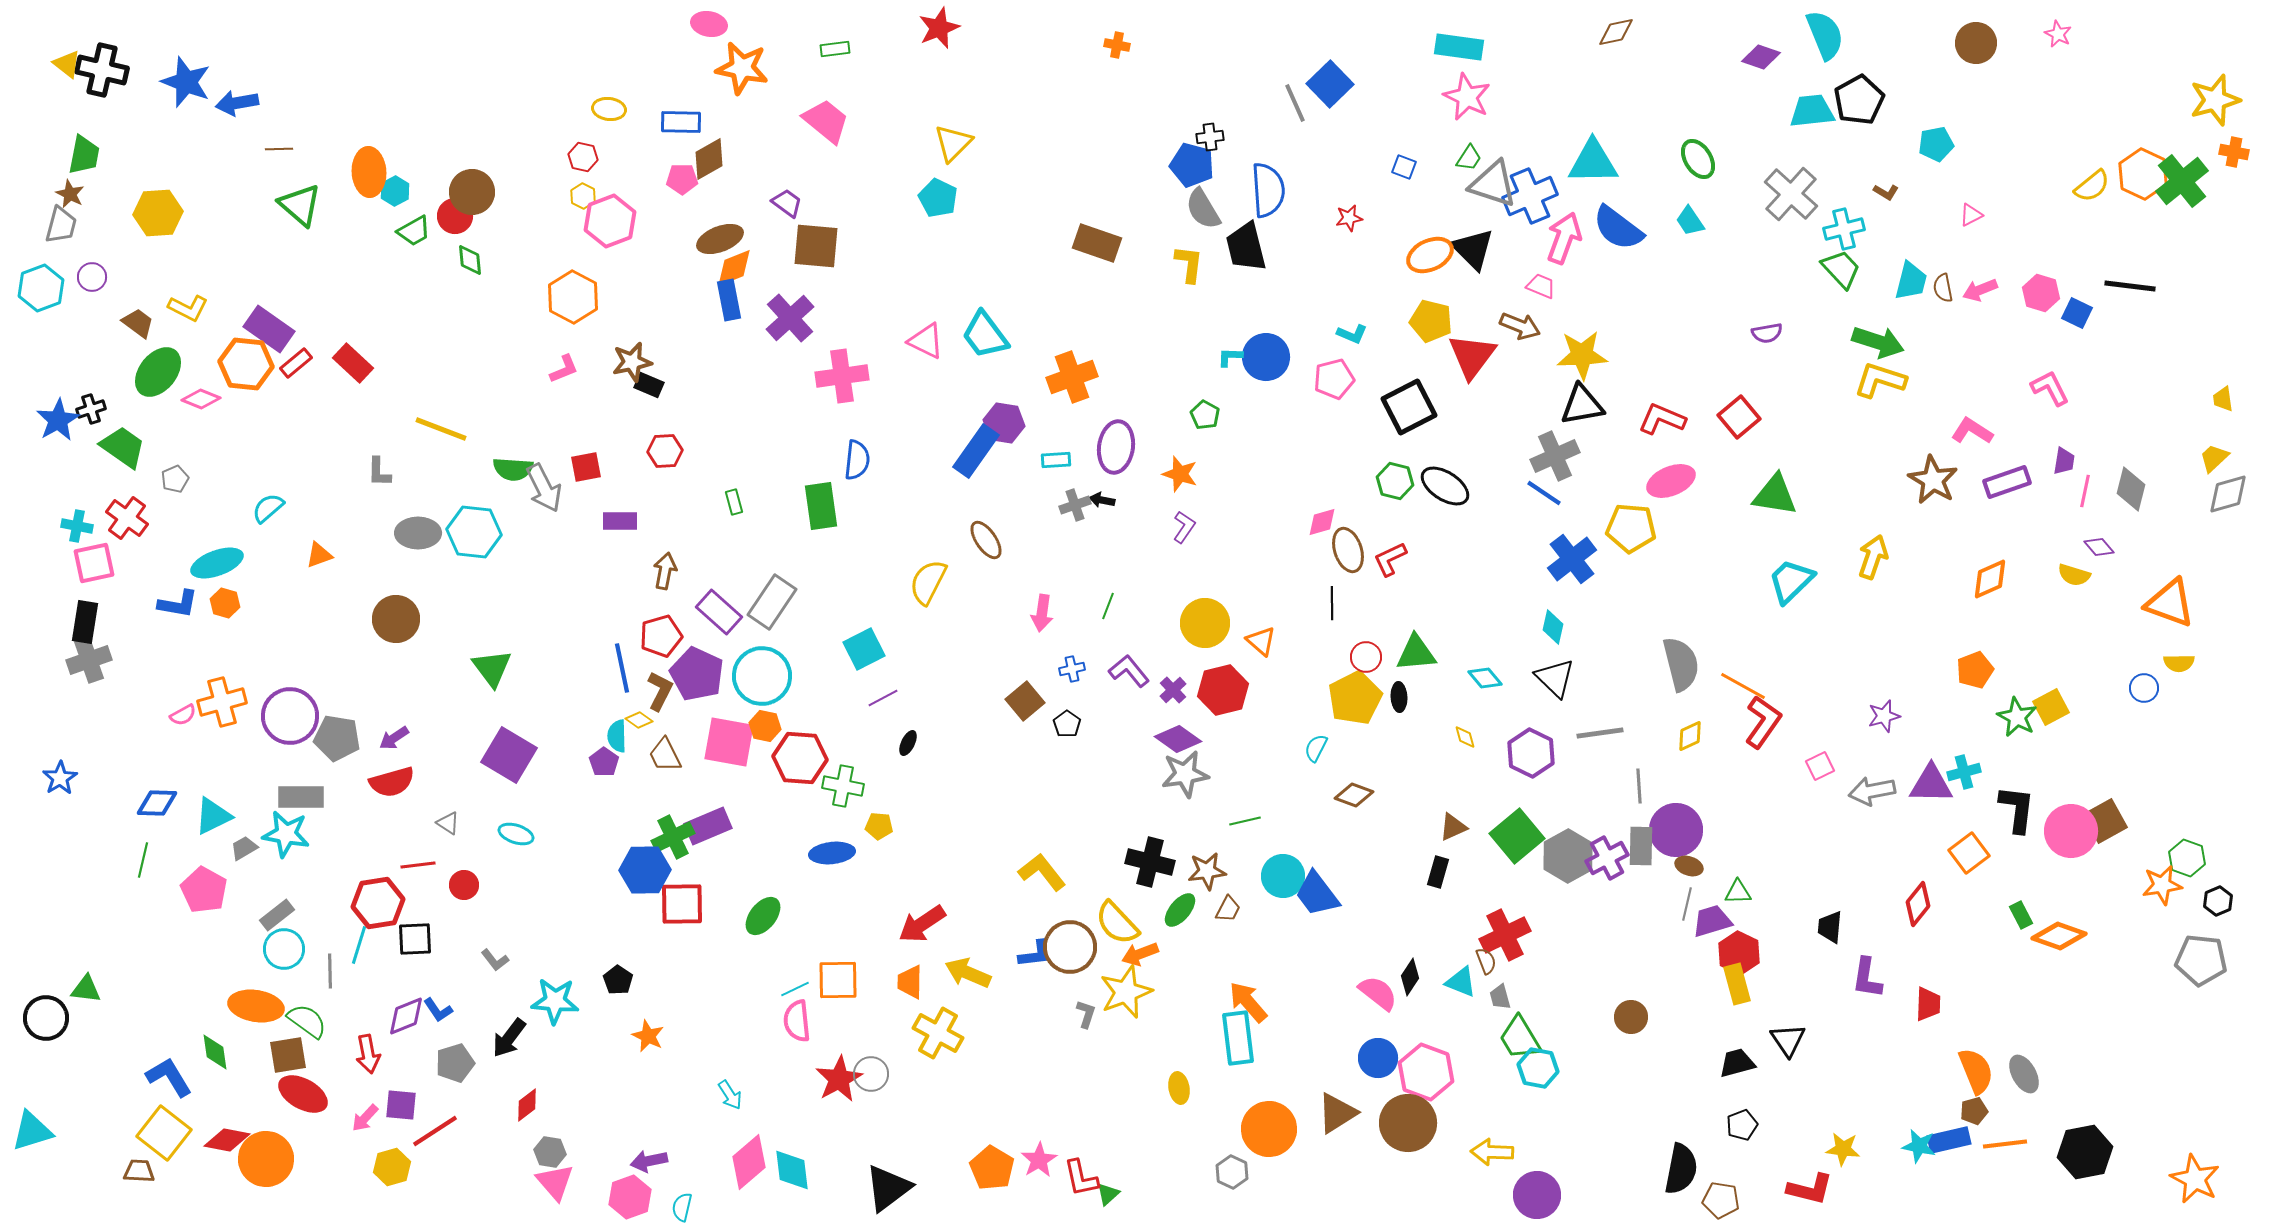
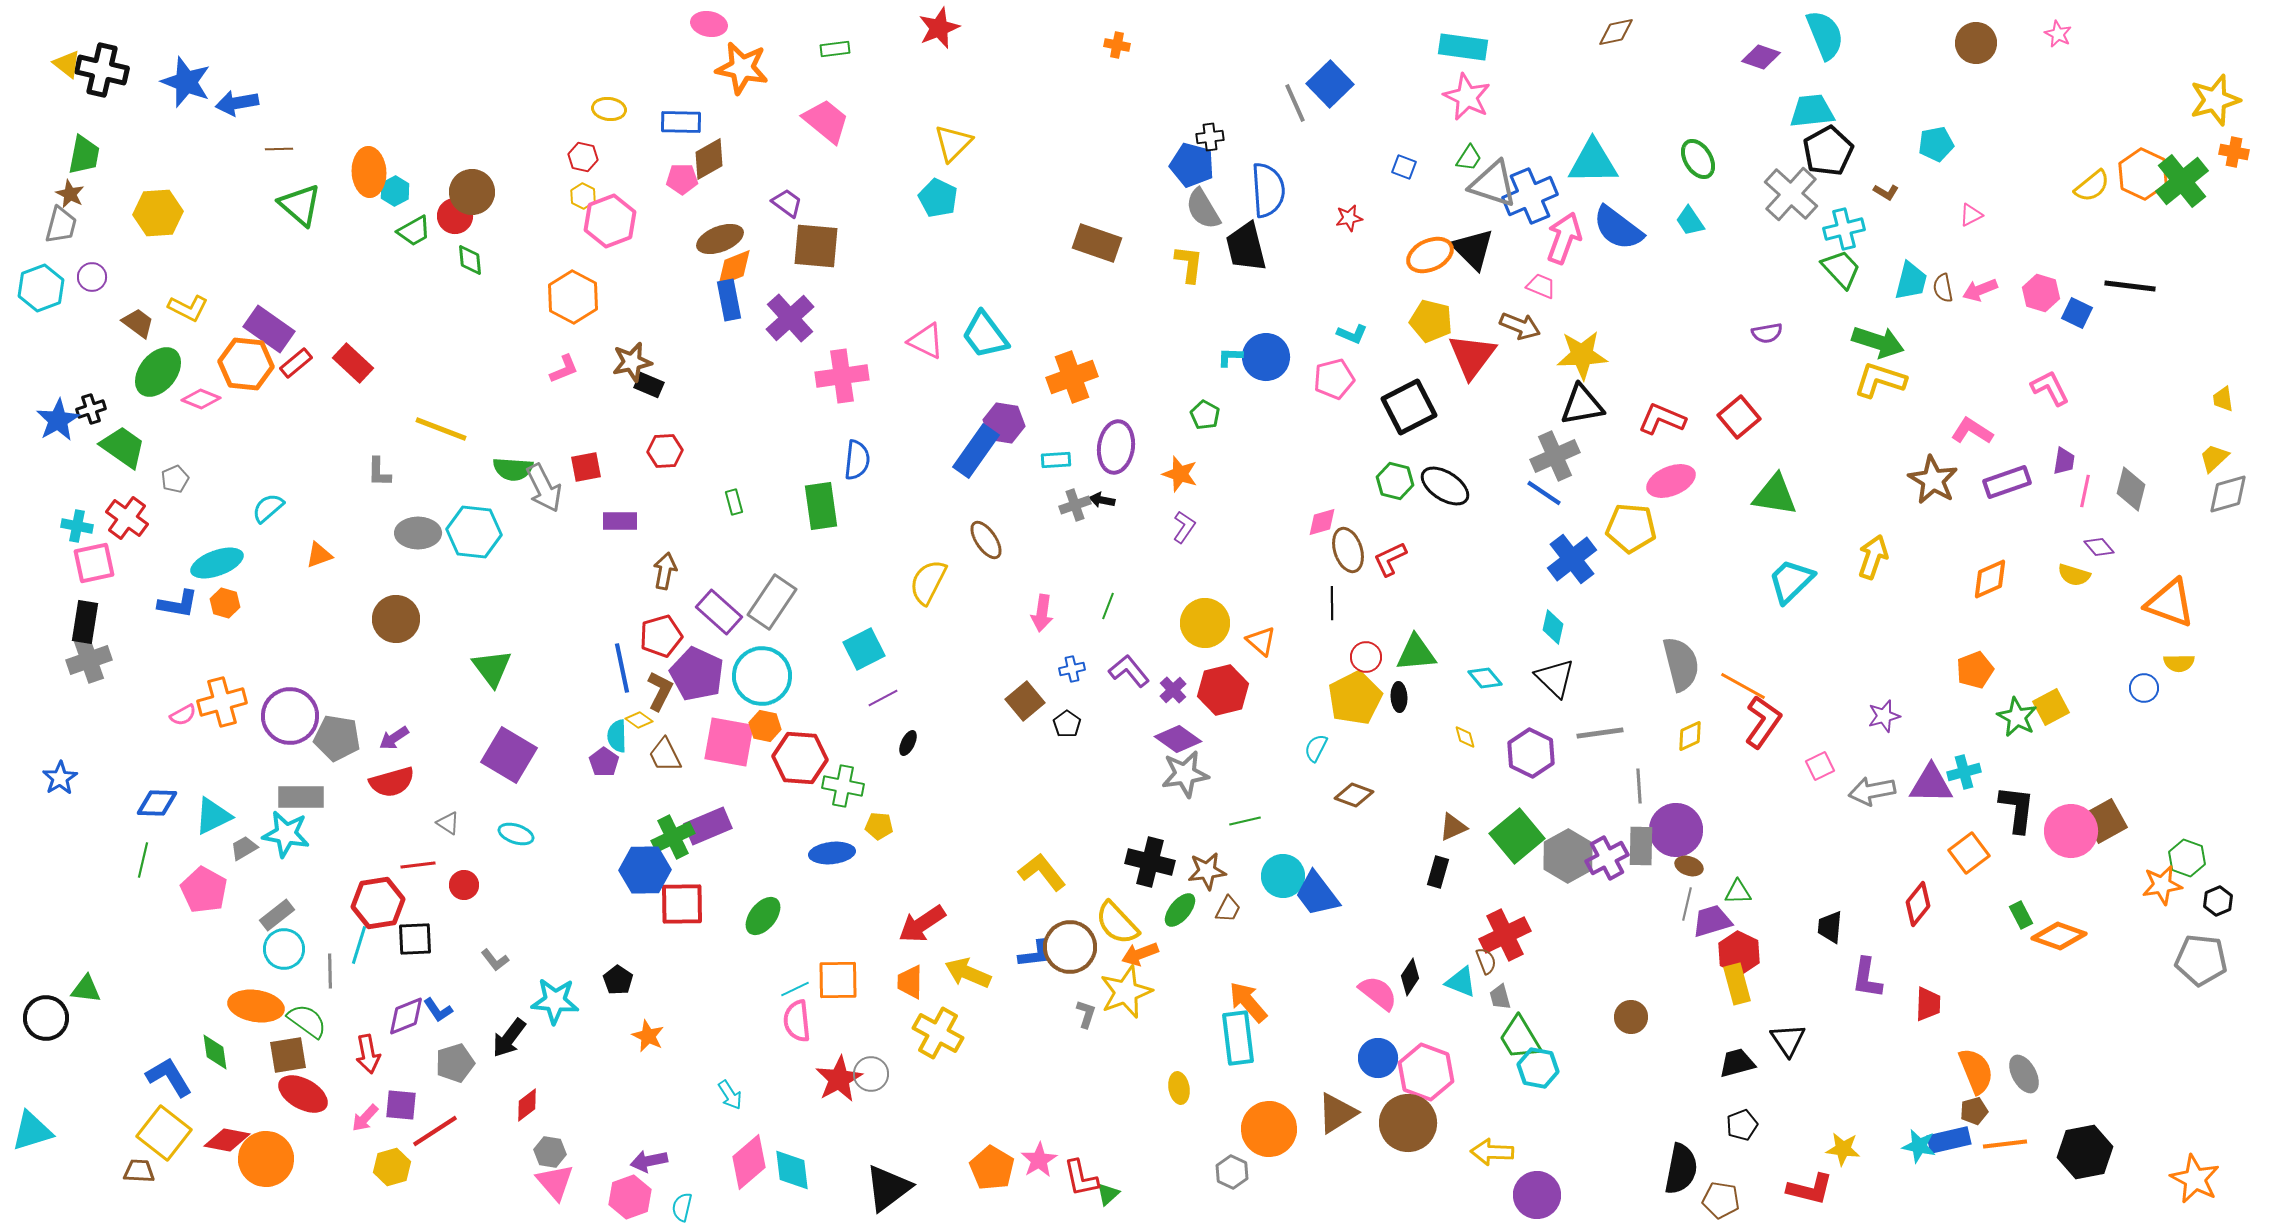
cyan rectangle at (1459, 47): moved 4 px right
black pentagon at (1859, 100): moved 31 px left, 51 px down
